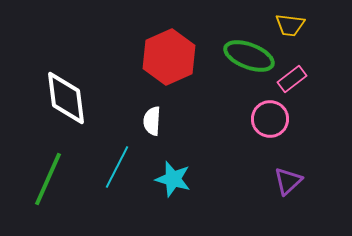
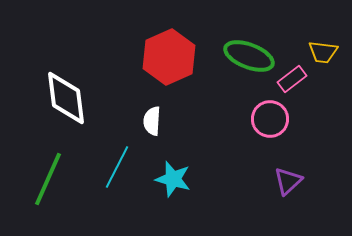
yellow trapezoid: moved 33 px right, 27 px down
